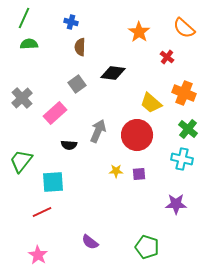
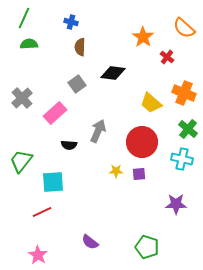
orange star: moved 4 px right, 5 px down
red circle: moved 5 px right, 7 px down
